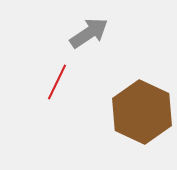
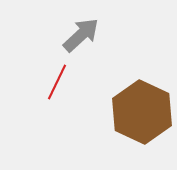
gray arrow: moved 8 px left, 2 px down; rotated 9 degrees counterclockwise
